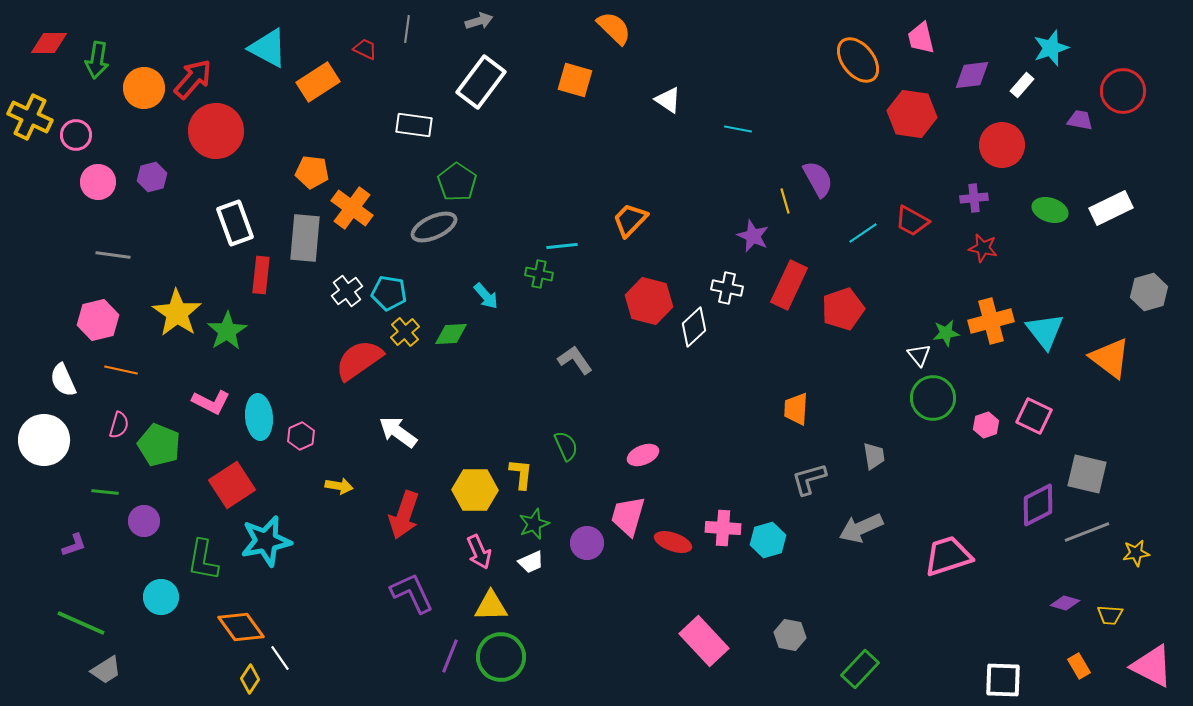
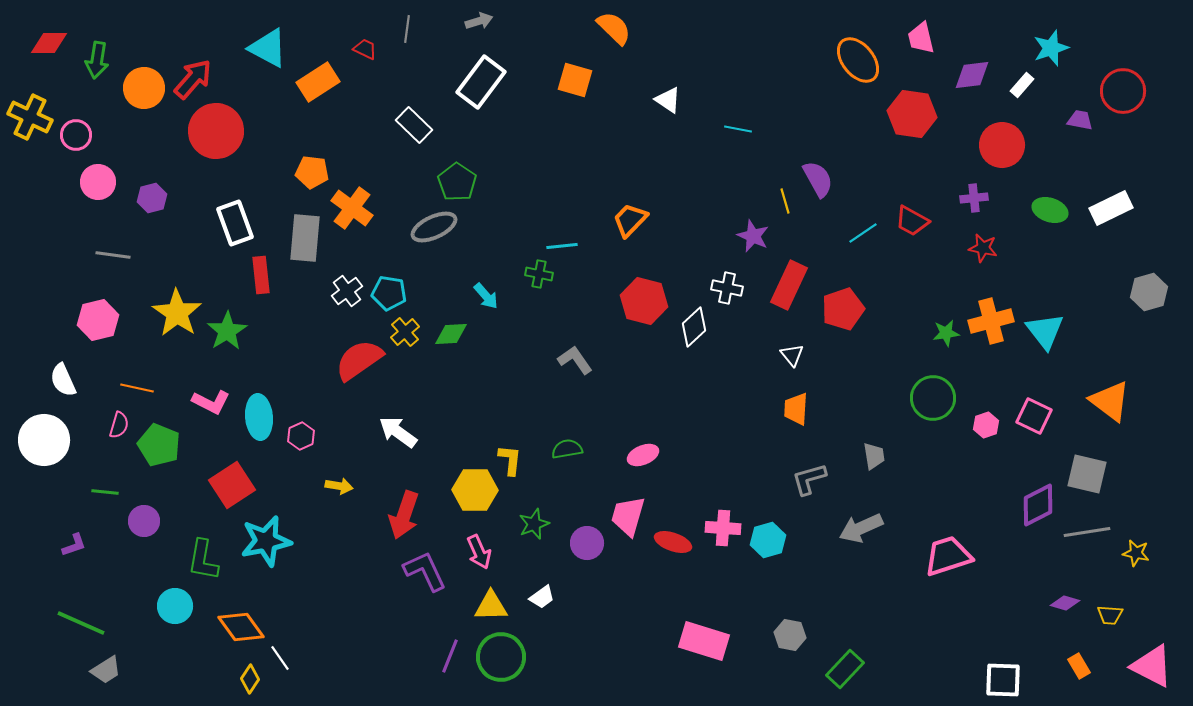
white rectangle at (414, 125): rotated 36 degrees clockwise
purple hexagon at (152, 177): moved 21 px down
red rectangle at (261, 275): rotated 12 degrees counterclockwise
red hexagon at (649, 301): moved 5 px left
white triangle at (919, 355): moved 127 px left
orange triangle at (1110, 358): moved 43 px down
orange line at (121, 370): moved 16 px right, 18 px down
green semicircle at (566, 446): moved 1 px right, 3 px down; rotated 76 degrees counterclockwise
yellow L-shape at (521, 474): moved 11 px left, 14 px up
gray line at (1087, 532): rotated 12 degrees clockwise
yellow star at (1136, 553): rotated 20 degrees clockwise
white trapezoid at (531, 562): moved 11 px right, 35 px down; rotated 12 degrees counterclockwise
purple L-shape at (412, 593): moved 13 px right, 22 px up
cyan circle at (161, 597): moved 14 px right, 9 px down
pink rectangle at (704, 641): rotated 30 degrees counterclockwise
green rectangle at (860, 669): moved 15 px left
